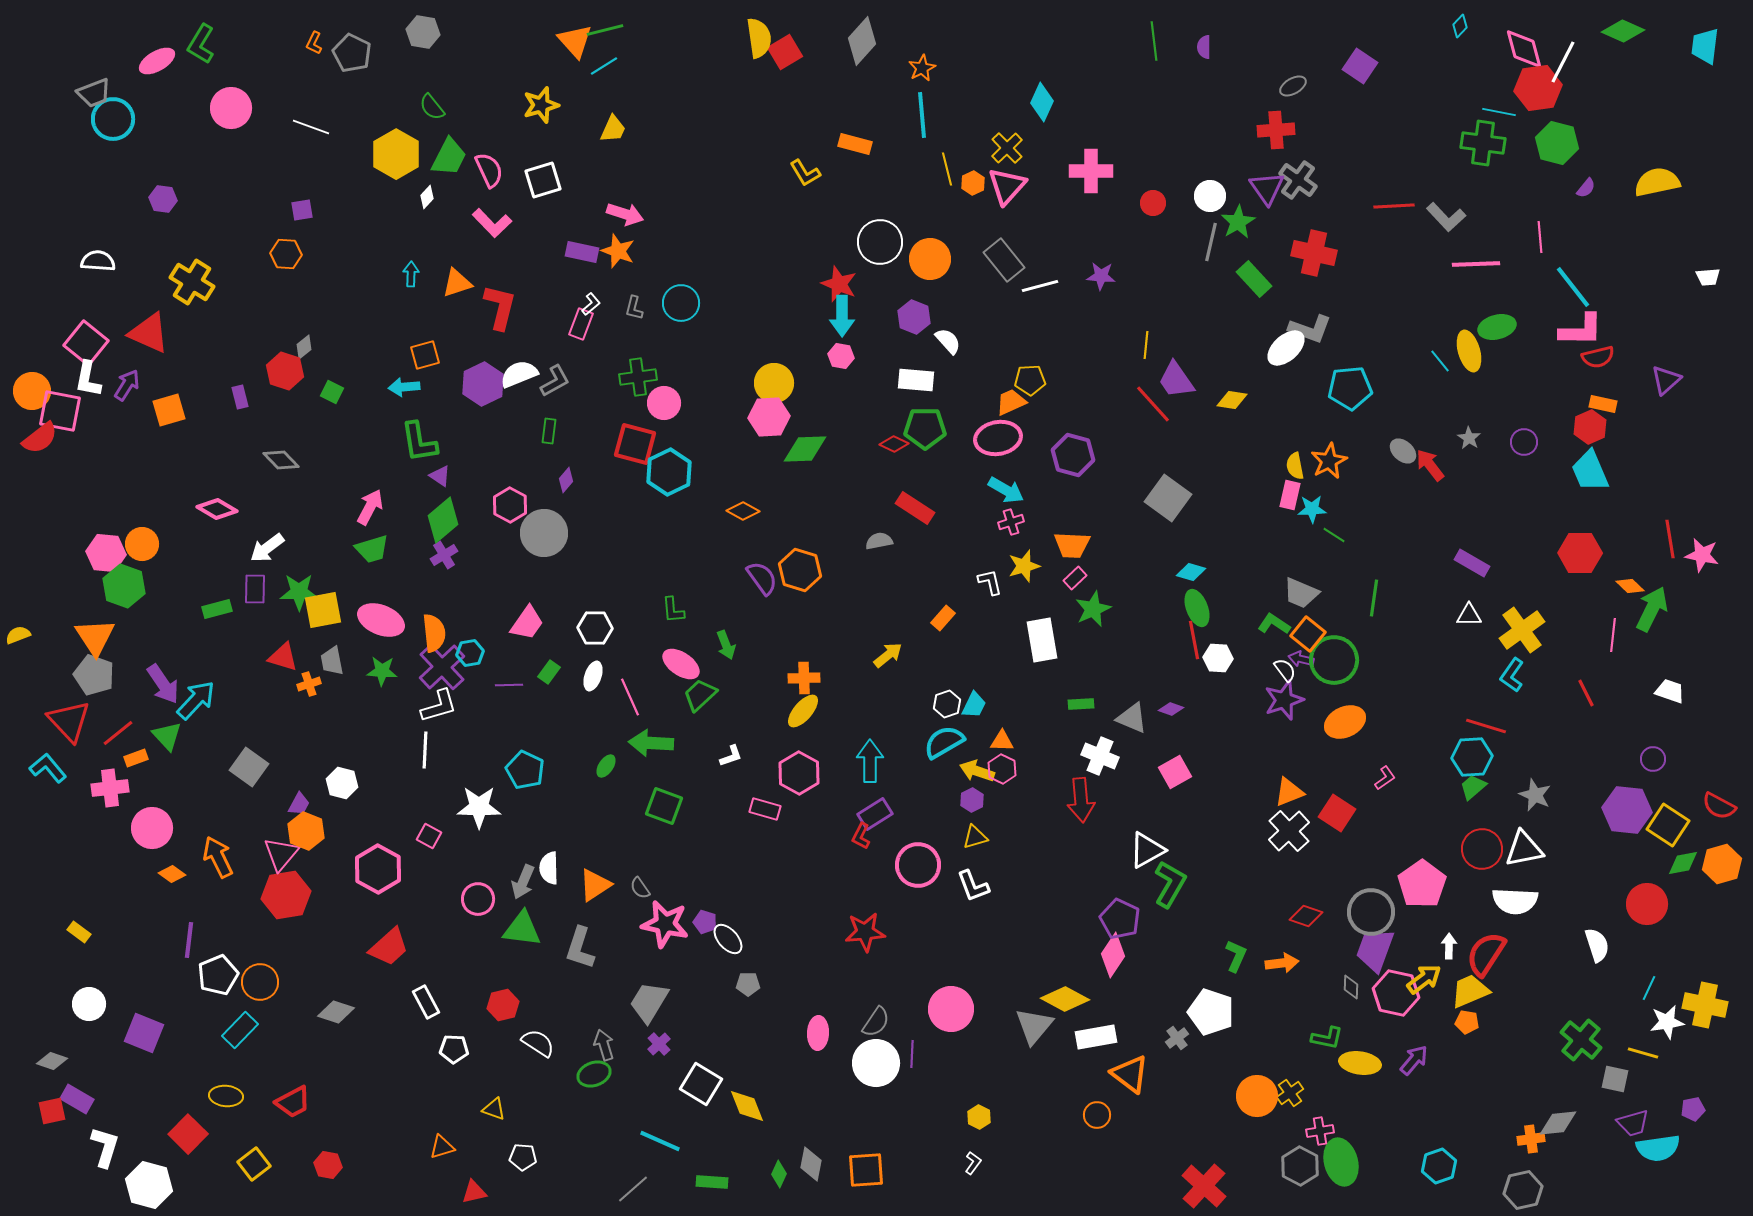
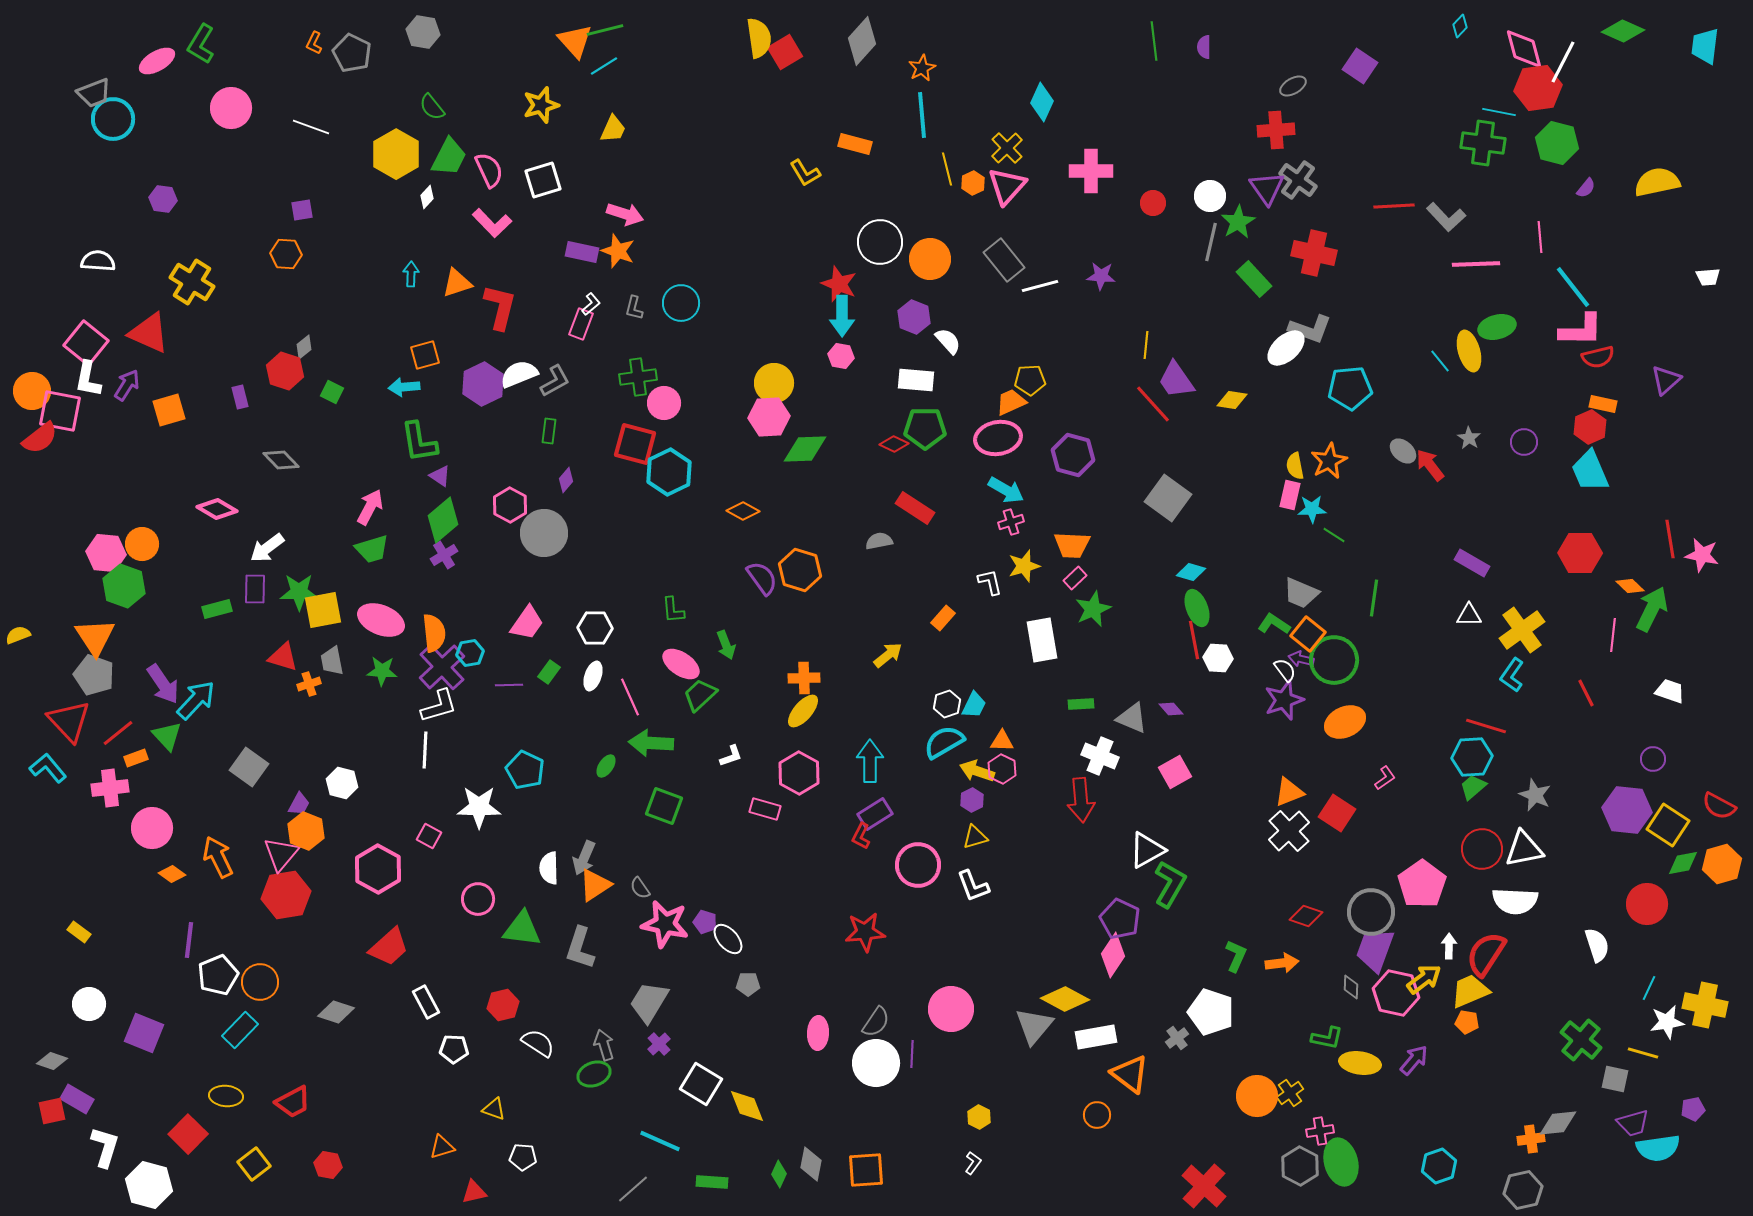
purple diamond at (1171, 709): rotated 30 degrees clockwise
gray arrow at (523, 882): moved 61 px right, 24 px up
